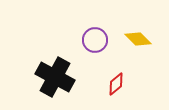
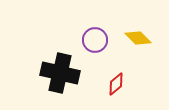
yellow diamond: moved 1 px up
black cross: moved 5 px right, 4 px up; rotated 15 degrees counterclockwise
